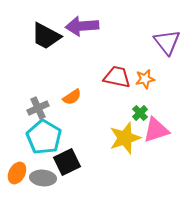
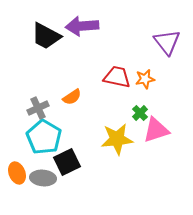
yellow star: moved 8 px left, 1 px down; rotated 12 degrees clockwise
orange ellipse: rotated 50 degrees counterclockwise
